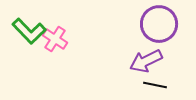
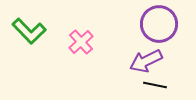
pink cross: moved 26 px right, 3 px down; rotated 15 degrees clockwise
